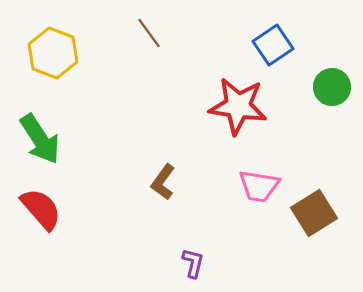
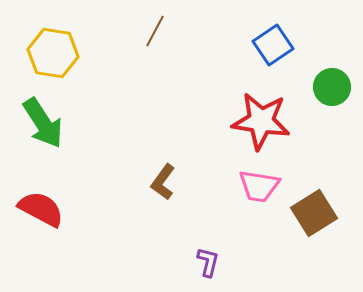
brown line: moved 6 px right, 2 px up; rotated 64 degrees clockwise
yellow hexagon: rotated 12 degrees counterclockwise
red star: moved 23 px right, 15 px down
green arrow: moved 3 px right, 16 px up
red semicircle: rotated 21 degrees counterclockwise
purple L-shape: moved 15 px right, 1 px up
